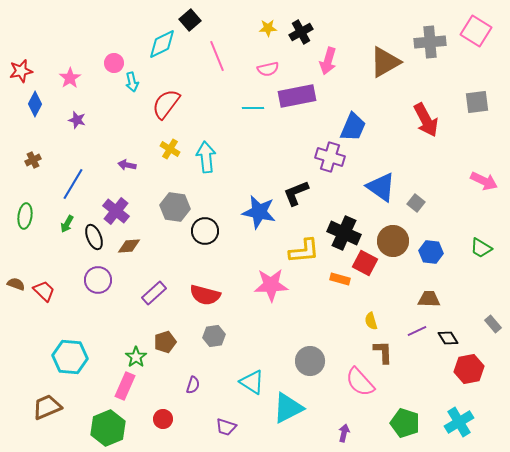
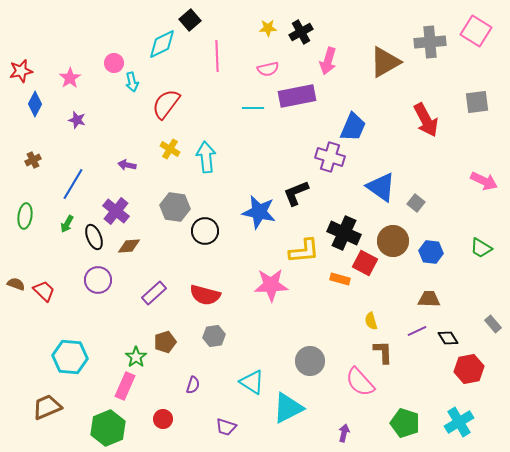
pink line at (217, 56): rotated 20 degrees clockwise
